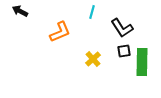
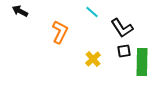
cyan line: rotated 64 degrees counterclockwise
orange L-shape: rotated 40 degrees counterclockwise
